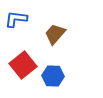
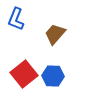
blue L-shape: rotated 75 degrees counterclockwise
red square: moved 1 px right, 9 px down
